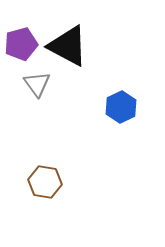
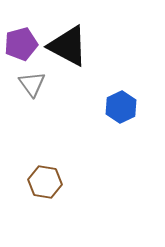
gray triangle: moved 5 px left
